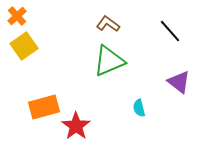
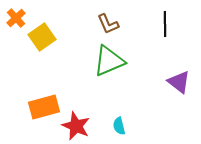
orange cross: moved 1 px left, 2 px down
brown L-shape: rotated 150 degrees counterclockwise
black line: moved 5 px left, 7 px up; rotated 40 degrees clockwise
yellow square: moved 18 px right, 9 px up
cyan semicircle: moved 20 px left, 18 px down
red star: rotated 12 degrees counterclockwise
